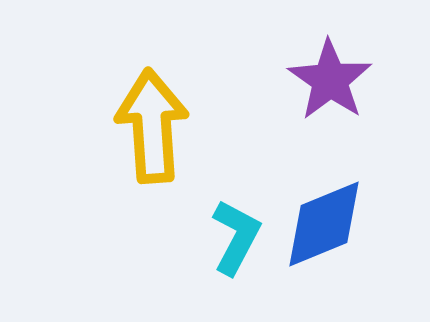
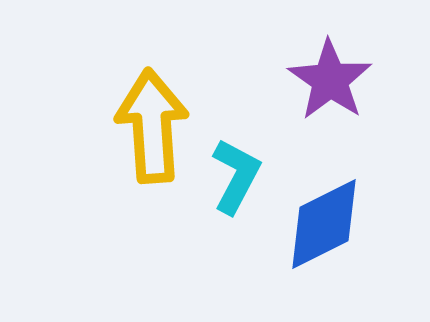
blue diamond: rotated 4 degrees counterclockwise
cyan L-shape: moved 61 px up
